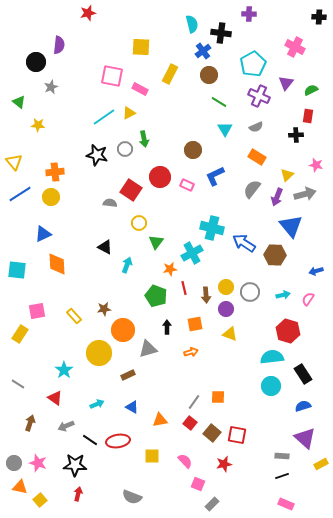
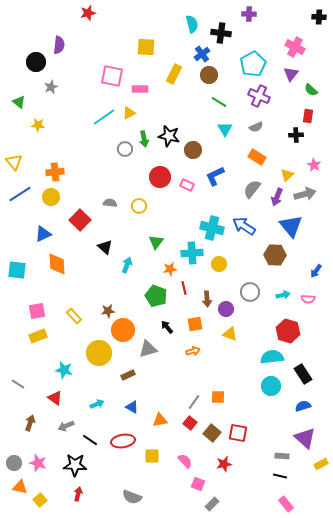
yellow square at (141, 47): moved 5 px right
blue cross at (203, 51): moved 1 px left, 3 px down
yellow rectangle at (170, 74): moved 4 px right
purple triangle at (286, 83): moved 5 px right, 9 px up
pink rectangle at (140, 89): rotated 28 degrees counterclockwise
green semicircle at (311, 90): rotated 112 degrees counterclockwise
black star at (97, 155): moved 72 px right, 19 px up
pink star at (316, 165): moved 2 px left; rotated 16 degrees clockwise
red square at (131, 190): moved 51 px left, 30 px down; rotated 10 degrees clockwise
yellow circle at (139, 223): moved 17 px up
blue arrow at (244, 243): moved 17 px up
black triangle at (105, 247): rotated 14 degrees clockwise
cyan cross at (192, 253): rotated 25 degrees clockwise
blue arrow at (316, 271): rotated 40 degrees counterclockwise
yellow circle at (226, 287): moved 7 px left, 23 px up
brown arrow at (206, 295): moved 1 px right, 4 px down
pink semicircle at (308, 299): rotated 120 degrees counterclockwise
brown star at (104, 309): moved 4 px right, 2 px down
black arrow at (167, 327): rotated 40 degrees counterclockwise
yellow rectangle at (20, 334): moved 18 px right, 2 px down; rotated 36 degrees clockwise
orange arrow at (191, 352): moved 2 px right, 1 px up
cyan star at (64, 370): rotated 24 degrees counterclockwise
red square at (237, 435): moved 1 px right, 2 px up
red ellipse at (118, 441): moved 5 px right
black line at (282, 476): moved 2 px left; rotated 32 degrees clockwise
pink rectangle at (286, 504): rotated 28 degrees clockwise
